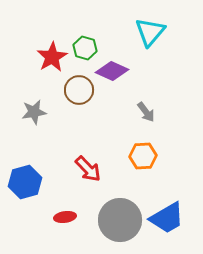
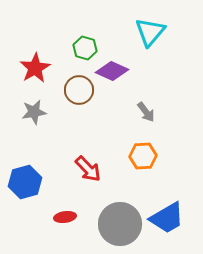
red star: moved 17 px left, 11 px down
gray circle: moved 4 px down
